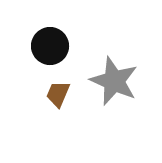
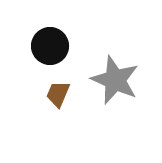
gray star: moved 1 px right, 1 px up
